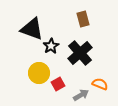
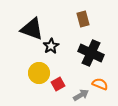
black cross: moved 11 px right; rotated 25 degrees counterclockwise
